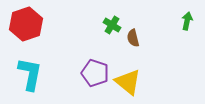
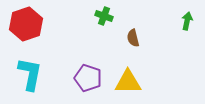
green cross: moved 8 px left, 9 px up; rotated 12 degrees counterclockwise
purple pentagon: moved 7 px left, 5 px down
yellow triangle: rotated 40 degrees counterclockwise
